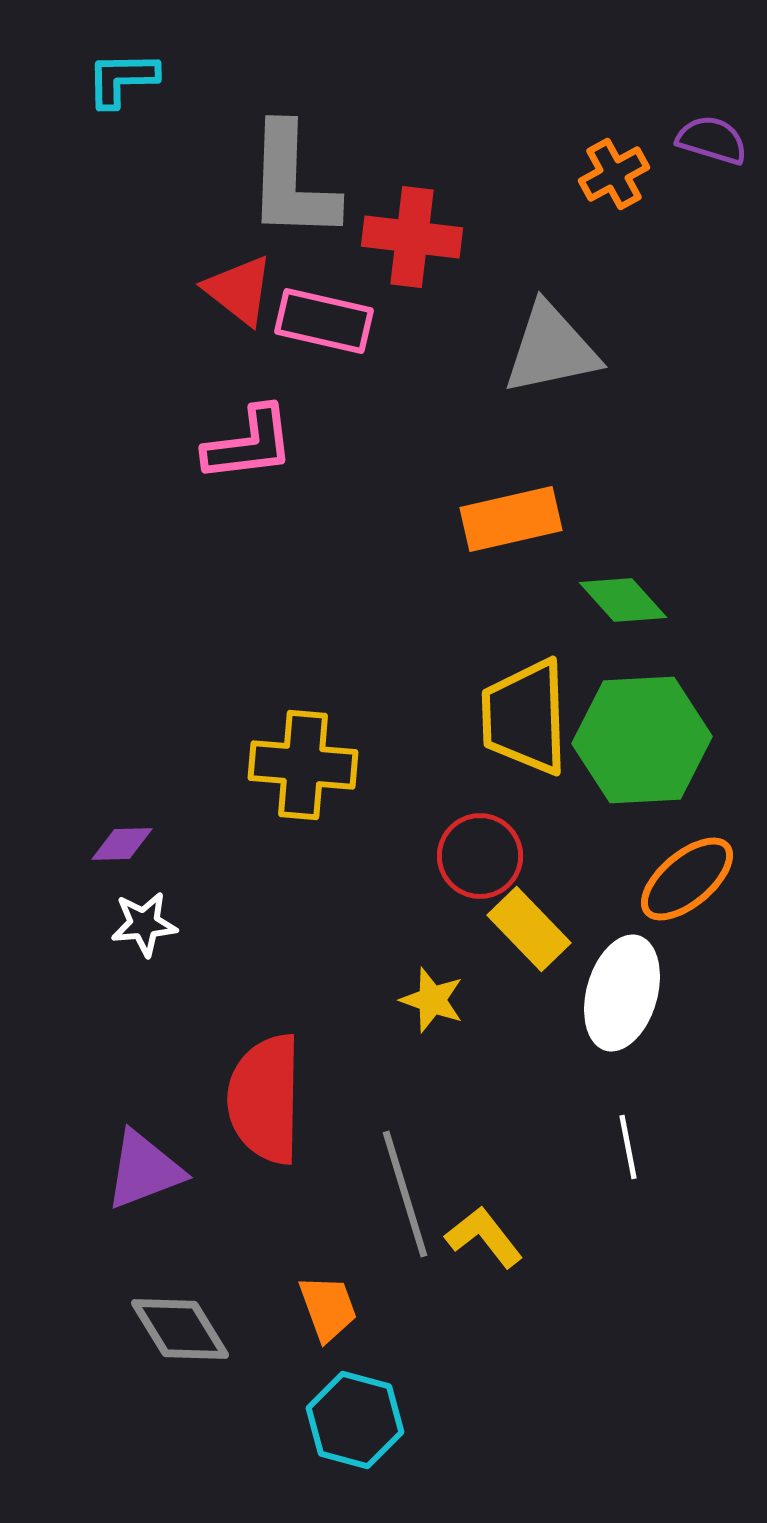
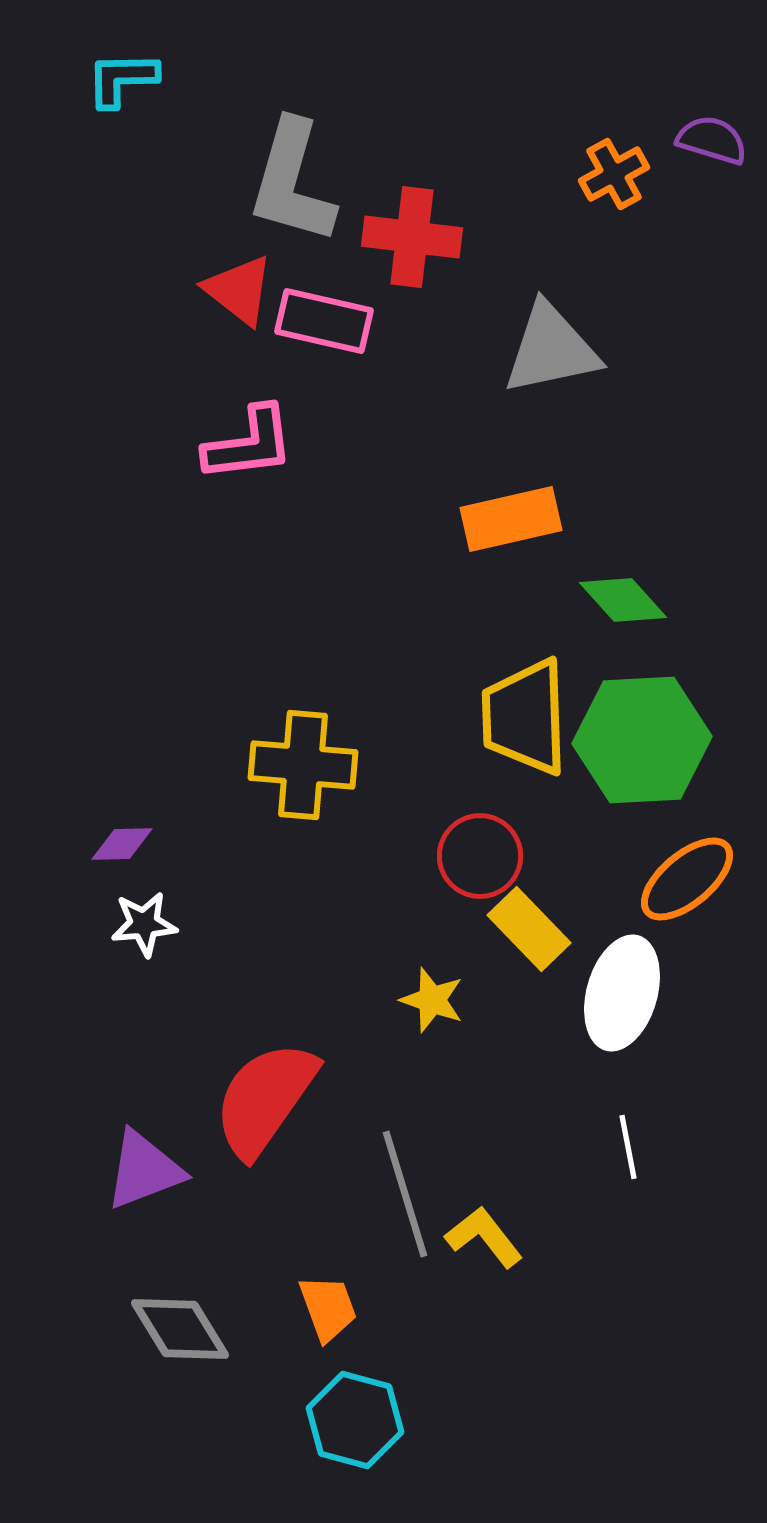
gray L-shape: rotated 14 degrees clockwise
red semicircle: rotated 34 degrees clockwise
